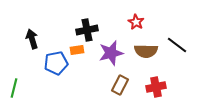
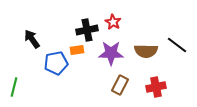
red star: moved 23 px left
black arrow: rotated 18 degrees counterclockwise
purple star: rotated 15 degrees clockwise
green line: moved 1 px up
